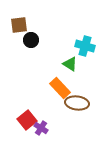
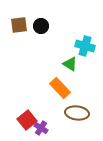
black circle: moved 10 px right, 14 px up
brown ellipse: moved 10 px down
